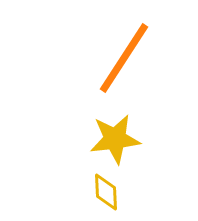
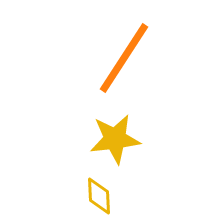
yellow diamond: moved 7 px left, 4 px down
